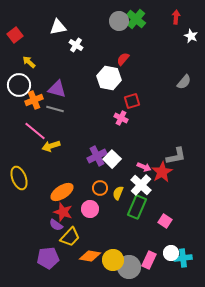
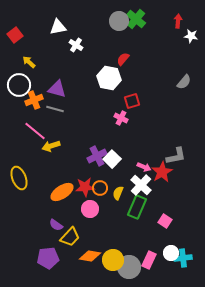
red arrow at (176, 17): moved 2 px right, 4 px down
white star at (191, 36): rotated 16 degrees counterclockwise
red star at (63, 212): moved 22 px right, 25 px up; rotated 24 degrees counterclockwise
